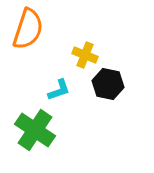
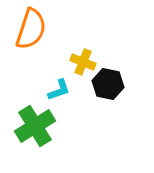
orange semicircle: moved 3 px right
yellow cross: moved 2 px left, 7 px down
green cross: moved 4 px up; rotated 24 degrees clockwise
